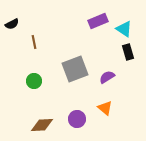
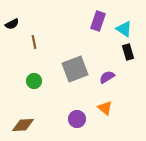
purple rectangle: rotated 48 degrees counterclockwise
brown diamond: moved 19 px left
